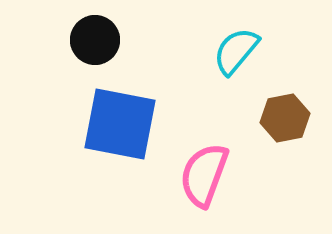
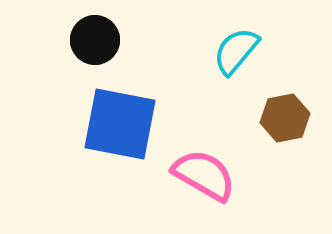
pink semicircle: rotated 100 degrees clockwise
